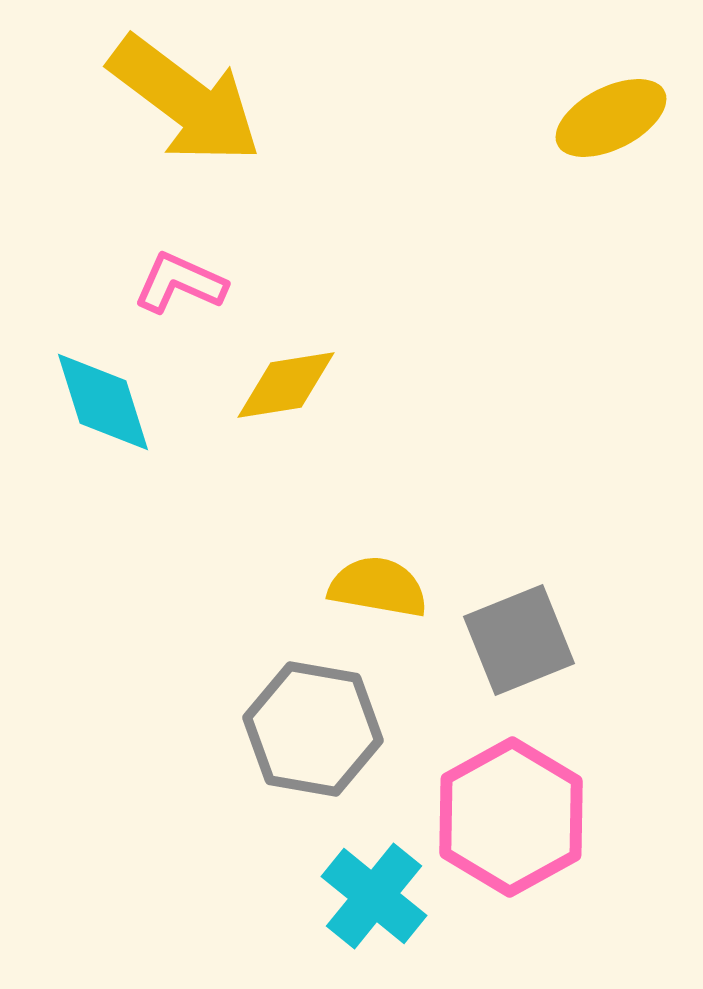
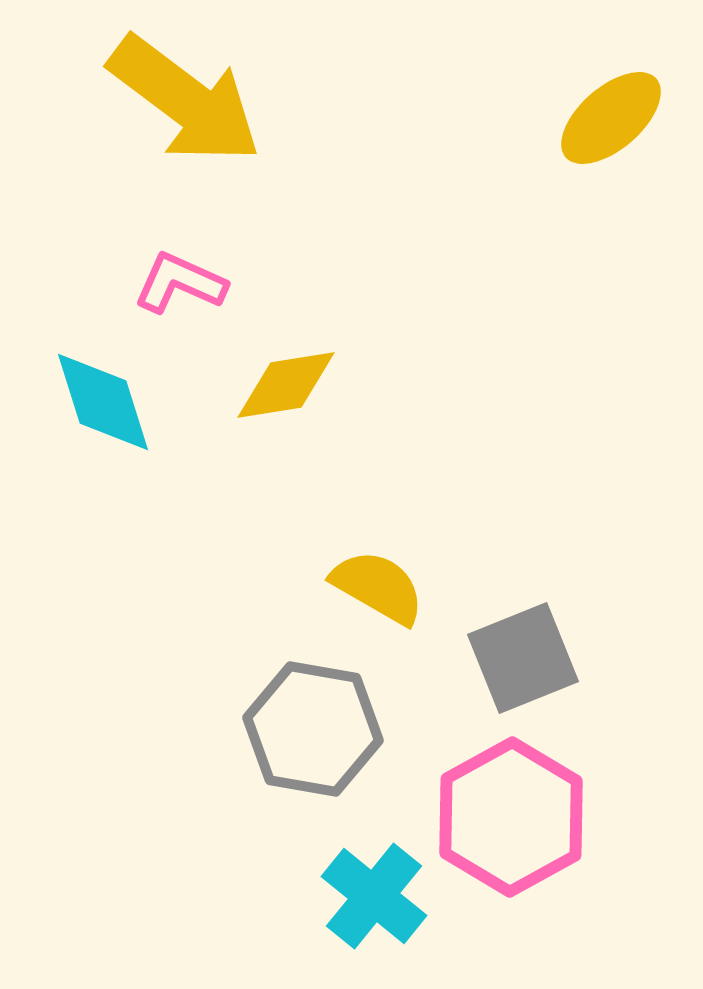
yellow ellipse: rotated 14 degrees counterclockwise
yellow semicircle: rotated 20 degrees clockwise
gray square: moved 4 px right, 18 px down
